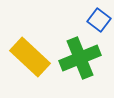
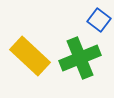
yellow rectangle: moved 1 px up
